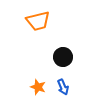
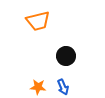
black circle: moved 3 px right, 1 px up
orange star: rotated 14 degrees counterclockwise
